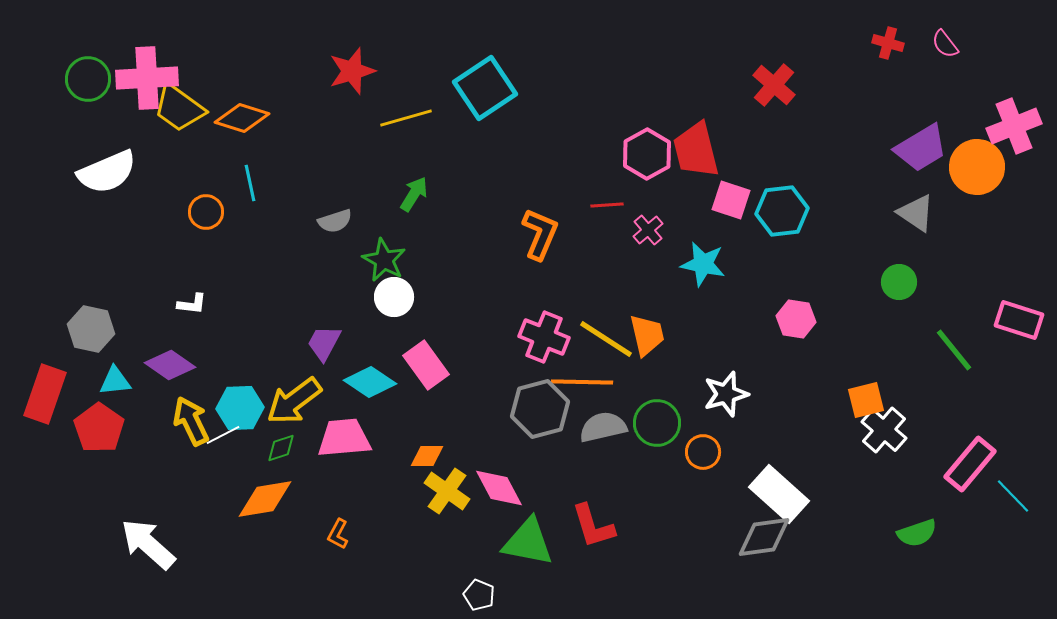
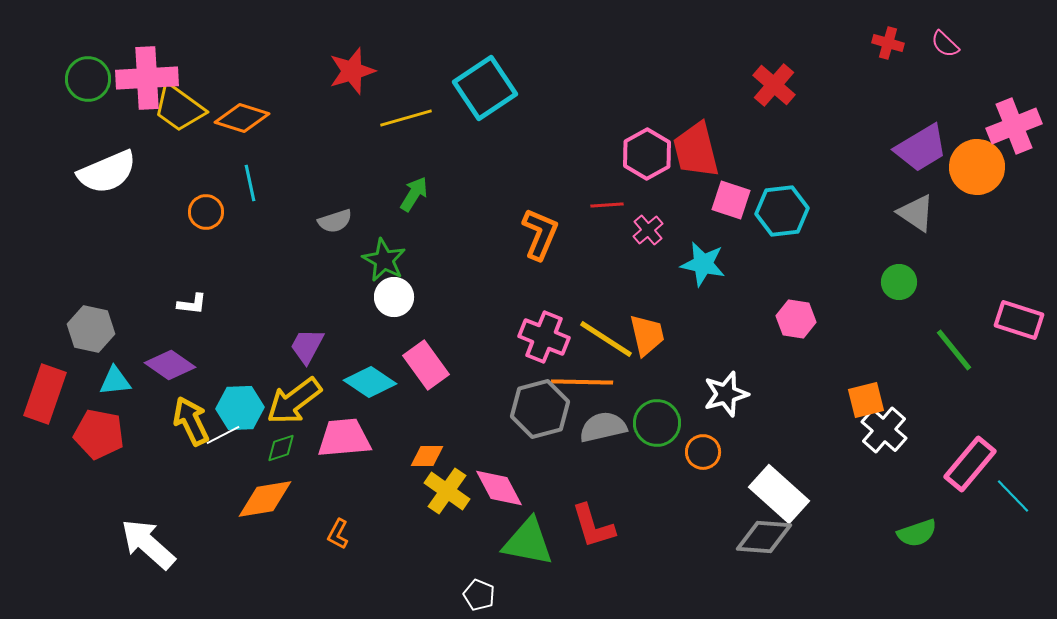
pink semicircle at (945, 44): rotated 8 degrees counterclockwise
purple trapezoid at (324, 343): moved 17 px left, 3 px down
red pentagon at (99, 428): moved 6 px down; rotated 24 degrees counterclockwise
gray diamond at (764, 537): rotated 12 degrees clockwise
